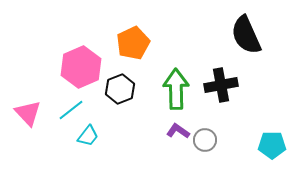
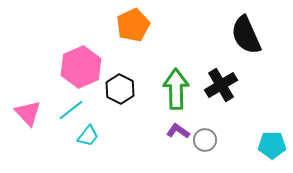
orange pentagon: moved 18 px up
black cross: rotated 20 degrees counterclockwise
black hexagon: rotated 12 degrees counterclockwise
